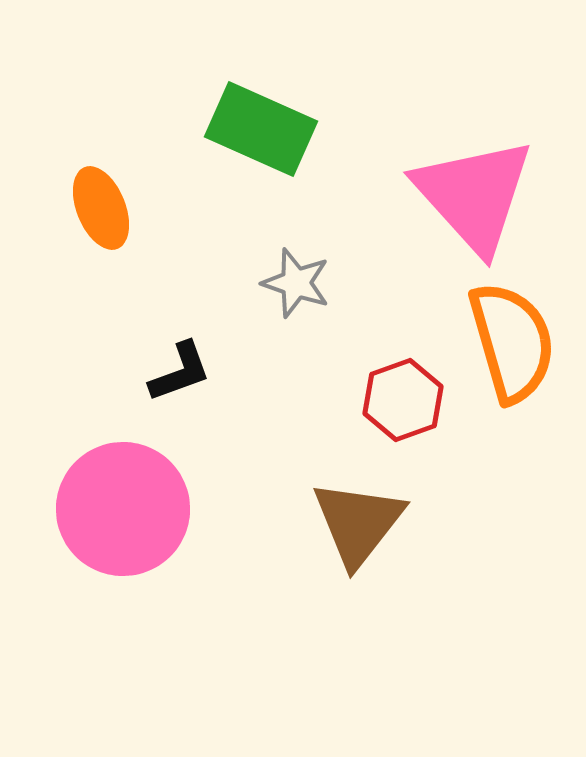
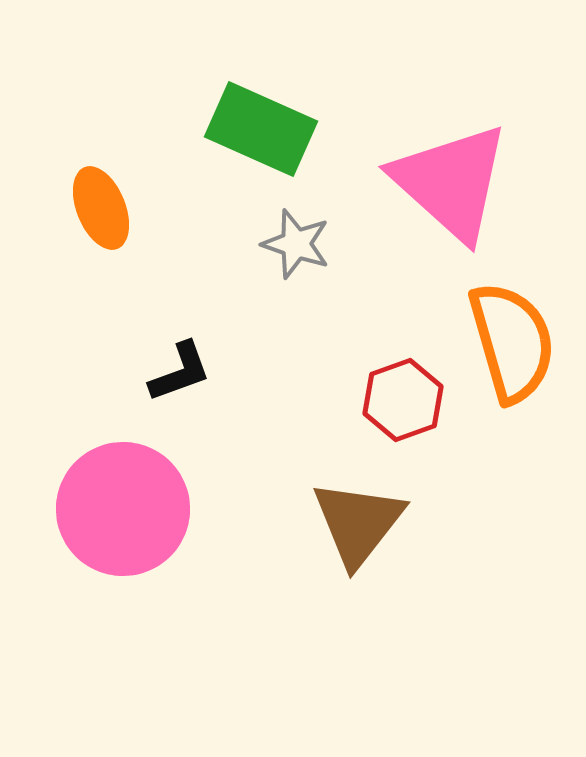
pink triangle: moved 23 px left, 13 px up; rotated 6 degrees counterclockwise
gray star: moved 39 px up
